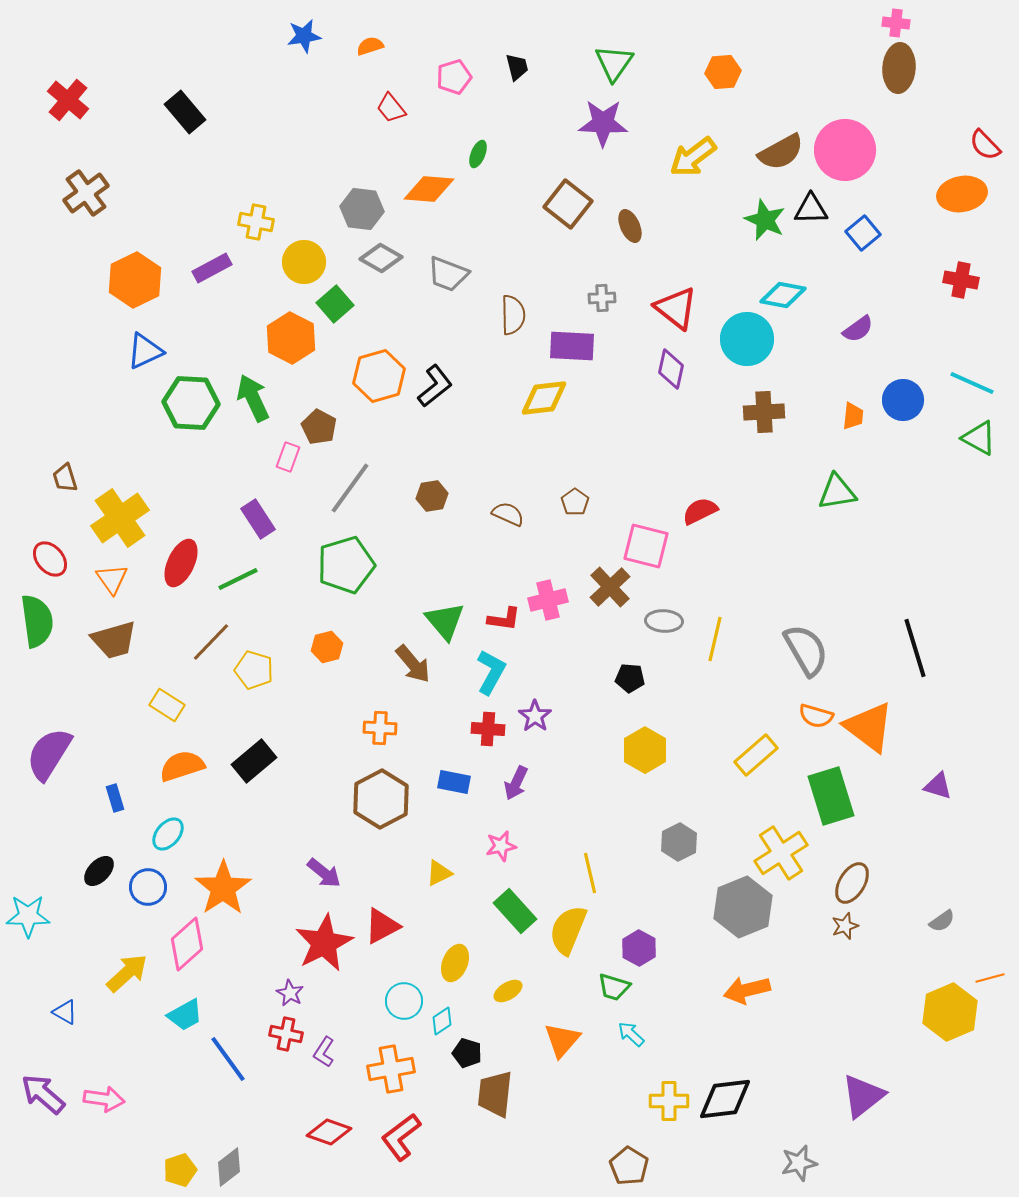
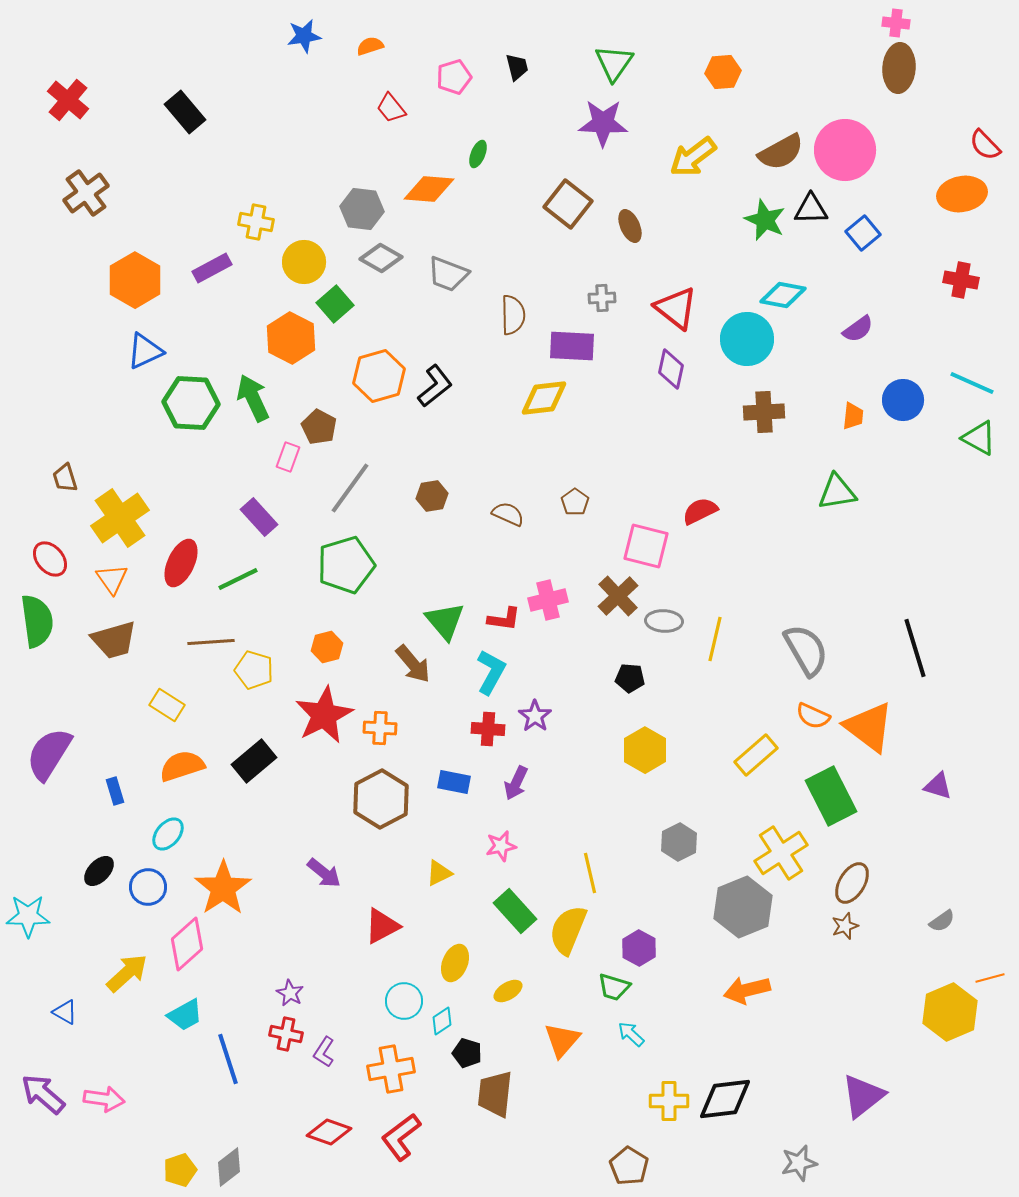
orange hexagon at (135, 280): rotated 4 degrees counterclockwise
purple rectangle at (258, 519): moved 1 px right, 2 px up; rotated 9 degrees counterclockwise
brown cross at (610, 587): moved 8 px right, 9 px down
brown line at (211, 642): rotated 42 degrees clockwise
orange semicircle at (816, 716): moved 3 px left; rotated 8 degrees clockwise
green rectangle at (831, 796): rotated 10 degrees counterclockwise
blue rectangle at (115, 798): moved 7 px up
red star at (324, 943): moved 228 px up
blue line at (228, 1059): rotated 18 degrees clockwise
